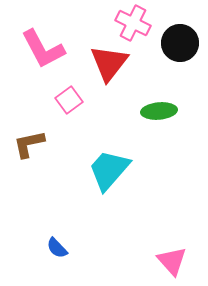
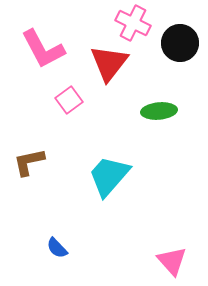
brown L-shape: moved 18 px down
cyan trapezoid: moved 6 px down
